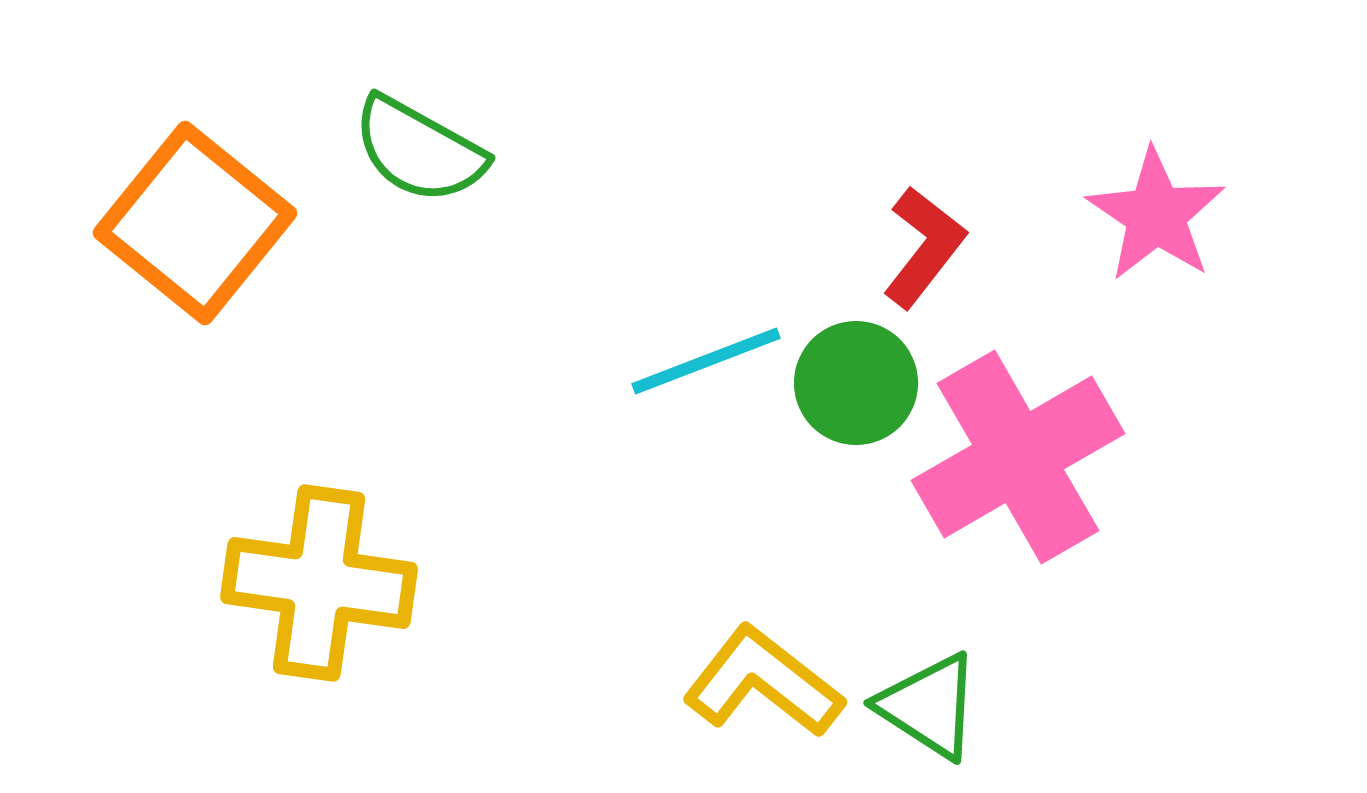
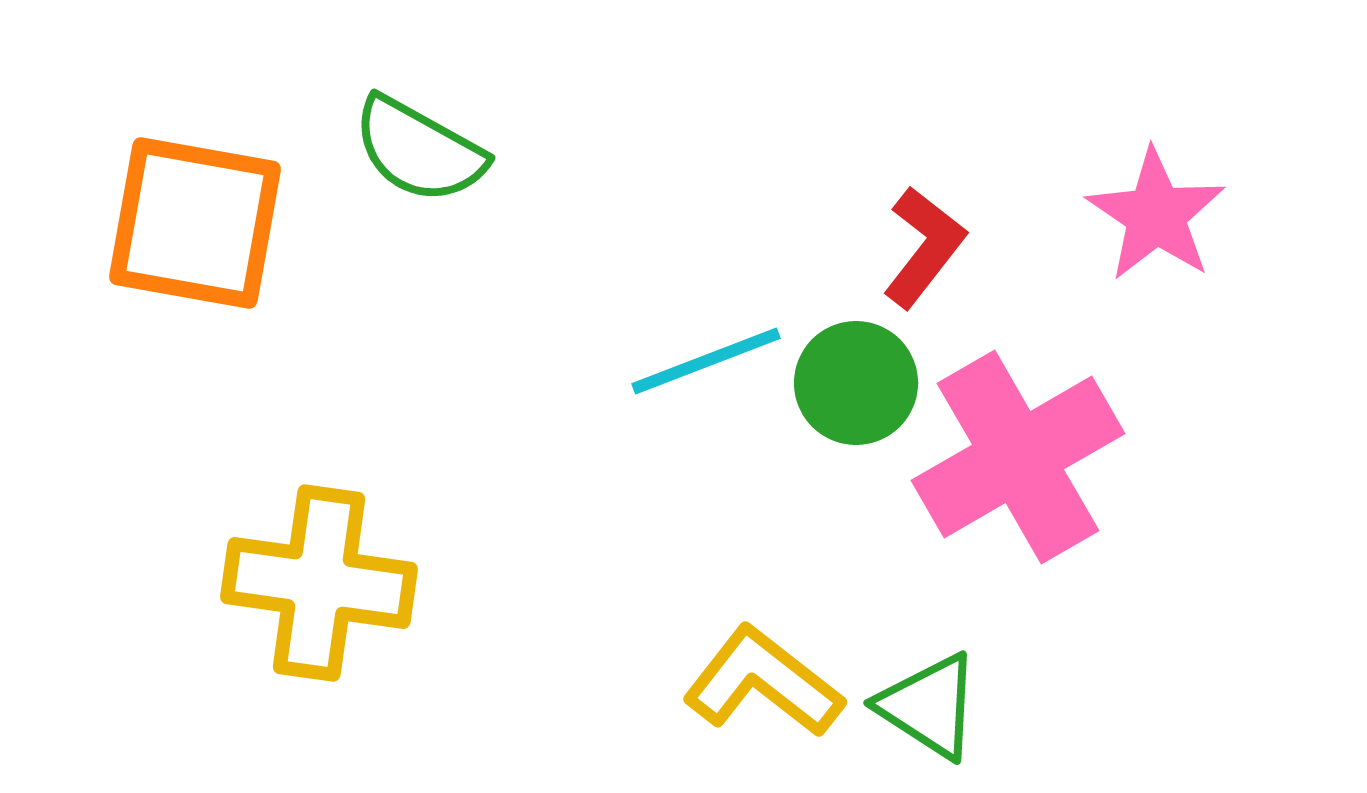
orange square: rotated 29 degrees counterclockwise
